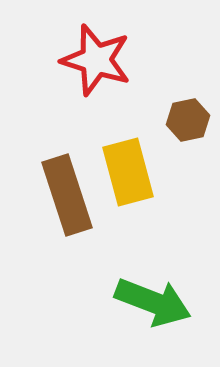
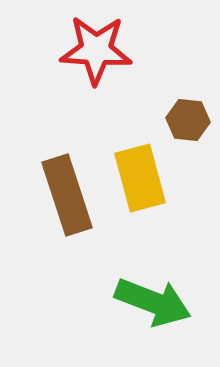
red star: moved 10 px up; rotated 14 degrees counterclockwise
brown hexagon: rotated 18 degrees clockwise
yellow rectangle: moved 12 px right, 6 px down
